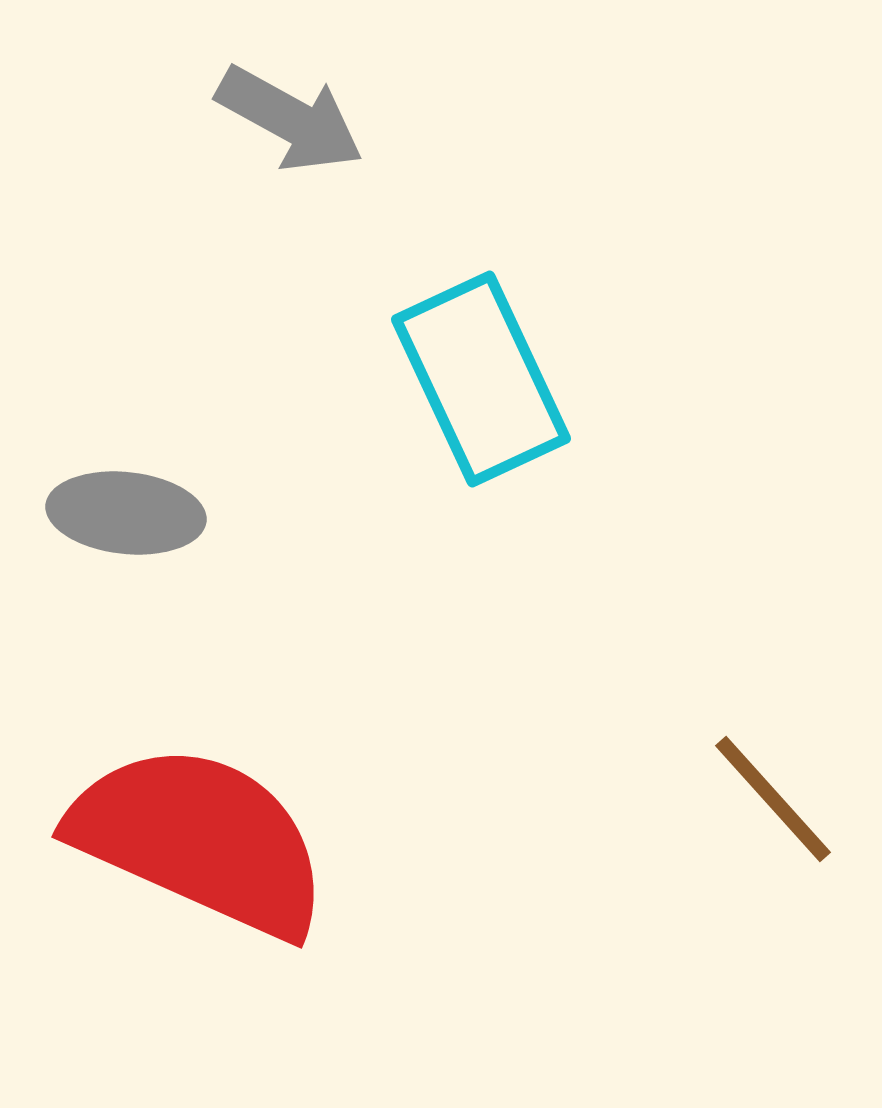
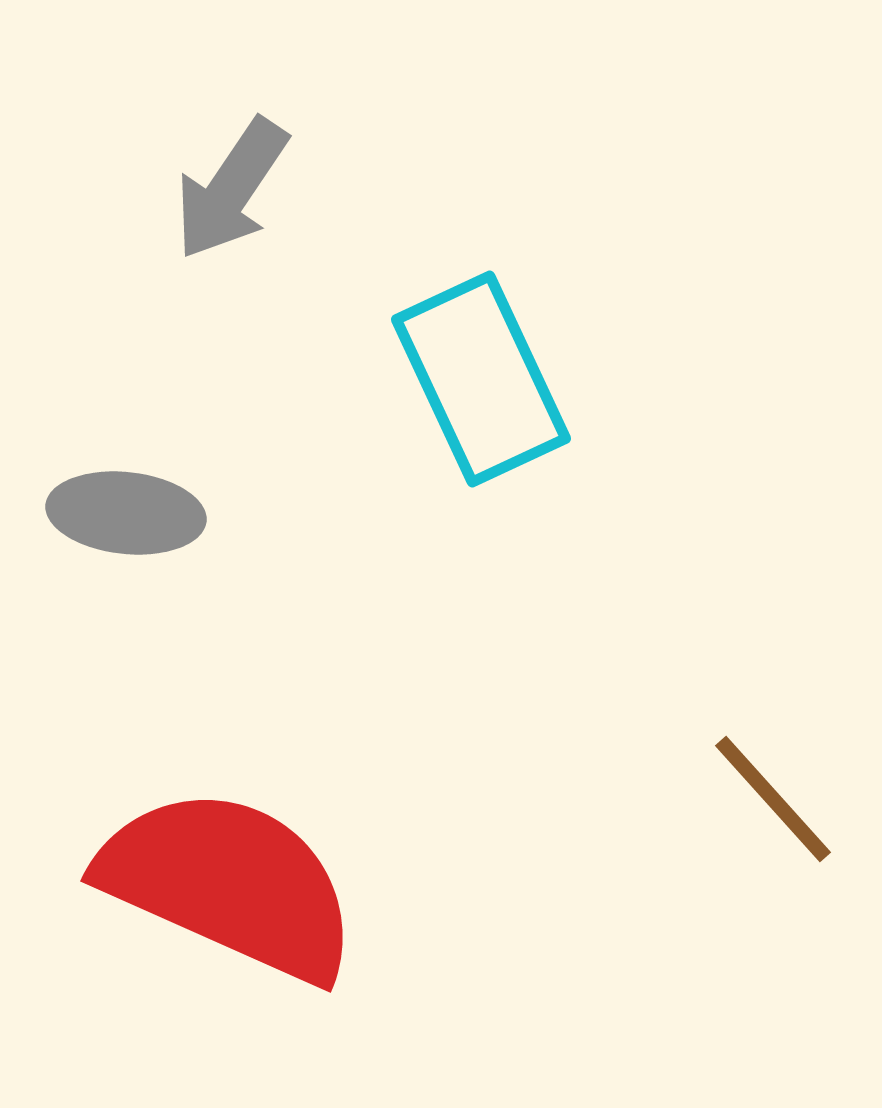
gray arrow: moved 59 px left, 70 px down; rotated 95 degrees clockwise
red semicircle: moved 29 px right, 44 px down
